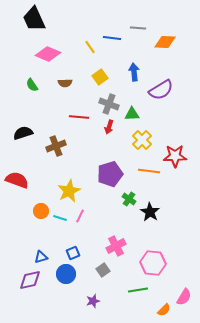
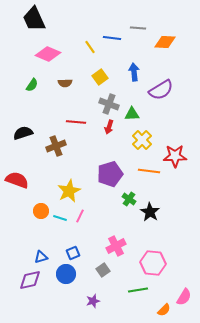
green semicircle: rotated 112 degrees counterclockwise
red line: moved 3 px left, 5 px down
